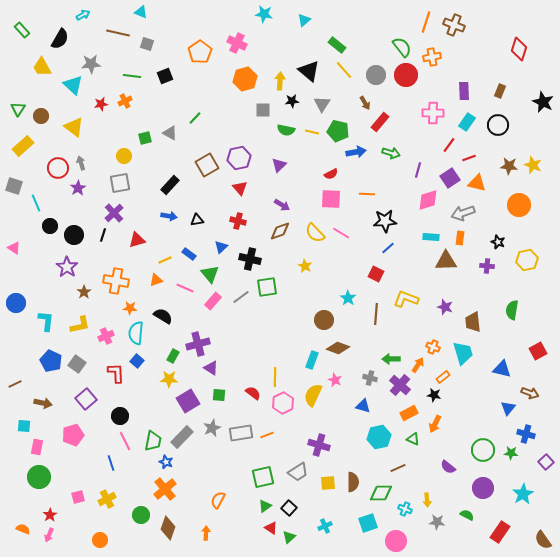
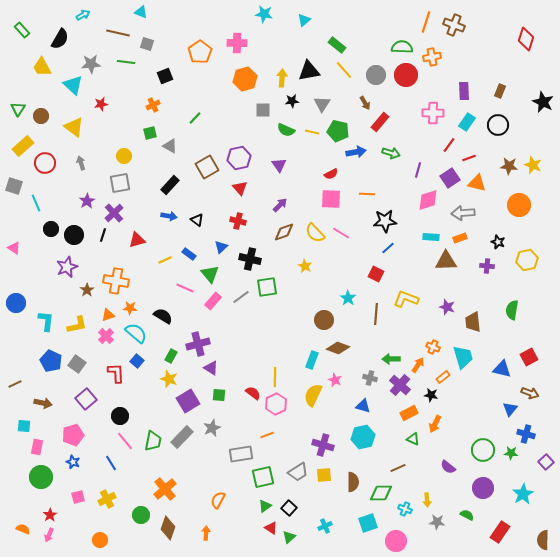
pink cross at (237, 43): rotated 24 degrees counterclockwise
green semicircle at (402, 47): rotated 50 degrees counterclockwise
red diamond at (519, 49): moved 7 px right, 10 px up
black triangle at (309, 71): rotated 50 degrees counterclockwise
green line at (132, 76): moved 6 px left, 14 px up
yellow arrow at (280, 81): moved 2 px right, 3 px up
orange cross at (125, 101): moved 28 px right, 4 px down
green semicircle at (286, 130): rotated 12 degrees clockwise
gray triangle at (170, 133): moved 13 px down
green square at (145, 138): moved 5 px right, 5 px up
brown square at (207, 165): moved 2 px down
purple triangle at (279, 165): rotated 21 degrees counterclockwise
red circle at (58, 168): moved 13 px left, 5 px up
purple star at (78, 188): moved 9 px right, 13 px down
purple arrow at (282, 205): moved 2 px left; rotated 77 degrees counterclockwise
gray arrow at (463, 213): rotated 15 degrees clockwise
black triangle at (197, 220): rotated 48 degrees clockwise
black circle at (50, 226): moved 1 px right, 3 px down
brown diamond at (280, 231): moved 4 px right, 1 px down
orange rectangle at (460, 238): rotated 64 degrees clockwise
purple star at (67, 267): rotated 15 degrees clockwise
orange triangle at (156, 280): moved 48 px left, 35 px down
brown star at (84, 292): moved 3 px right, 2 px up
purple star at (445, 307): moved 2 px right
yellow L-shape at (80, 325): moved 3 px left
cyan semicircle at (136, 333): rotated 125 degrees clockwise
pink cross at (106, 336): rotated 21 degrees counterclockwise
red square at (538, 351): moved 9 px left, 6 px down
cyan trapezoid at (463, 353): moved 4 px down
green rectangle at (173, 356): moved 2 px left
yellow star at (169, 379): rotated 18 degrees clockwise
black star at (434, 395): moved 3 px left
pink hexagon at (283, 403): moved 7 px left, 1 px down
blue triangle at (508, 408): moved 2 px right, 1 px down
gray rectangle at (241, 433): moved 21 px down
cyan hexagon at (379, 437): moved 16 px left
pink line at (125, 441): rotated 12 degrees counterclockwise
purple cross at (319, 445): moved 4 px right
blue star at (166, 462): moved 93 px left
blue line at (111, 463): rotated 14 degrees counterclockwise
green circle at (39, 477): moved 2 px right
yellow square at (328, 483): moved 4 px left, 8 px up
brown semicircle at (543, 540): rotated 36 degrees clockwise
